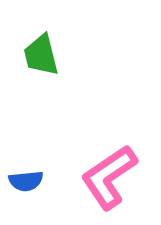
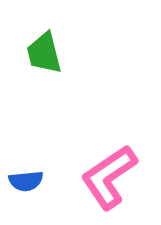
green trapezoid: moved 3 px right, 2 px up
